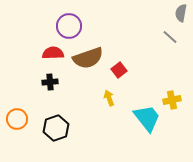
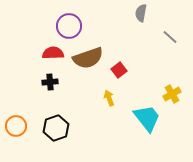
gray semicircle: moved 40 px left
yellow cross: moved 6 px up; rotated 18 degrees counterclockwise
orange circle: moved 1 px left, 7 px down
